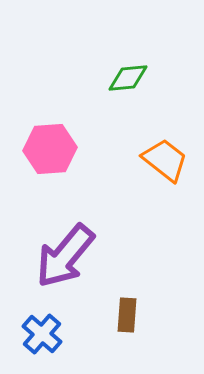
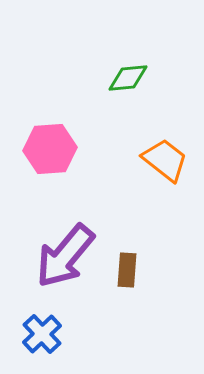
brown rectangle: moved 45 px up
blue cross: rotated 6 degrees clockwise
